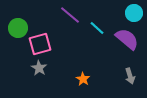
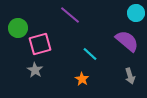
cyan circle: moved 2 px right
cyan line: moved 7 px left, 26 px down
purple semicircle: moved 2 px down
gray star: moved 4 px left, 2 px down
orange star: moved 1 px left
